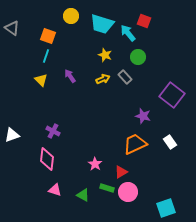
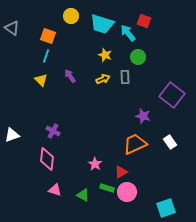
gray rectangle: rotated 40 degrees clockwise
pink circle: moved 1 px left
